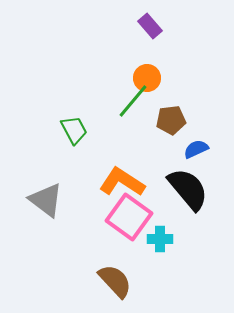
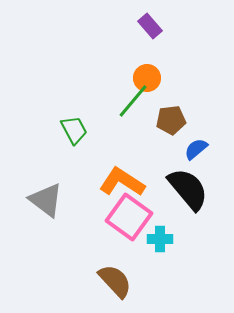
blue semicircle: rotated 15 degrees counterclockwise
